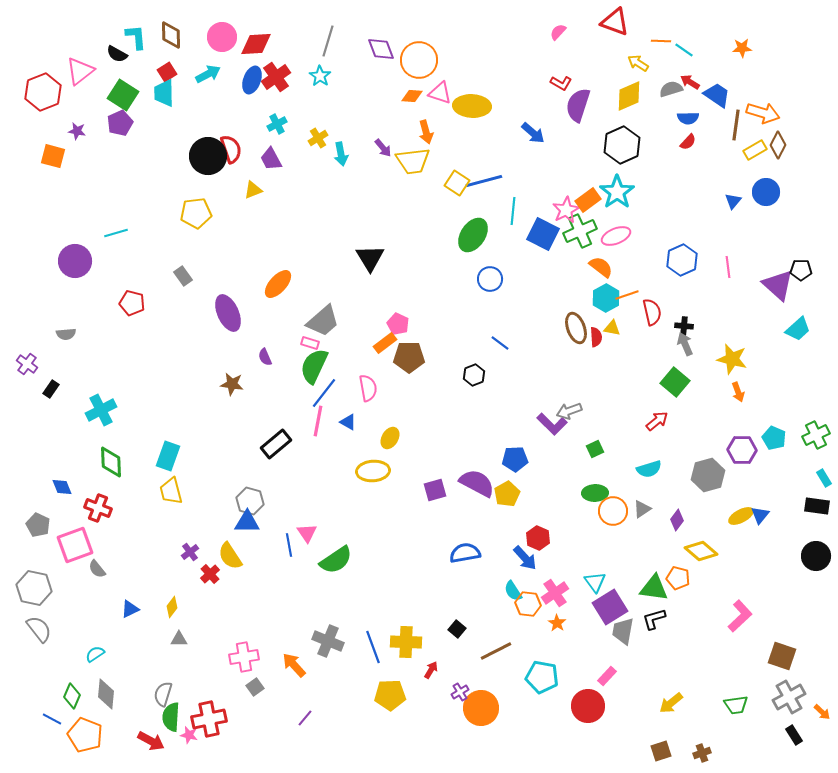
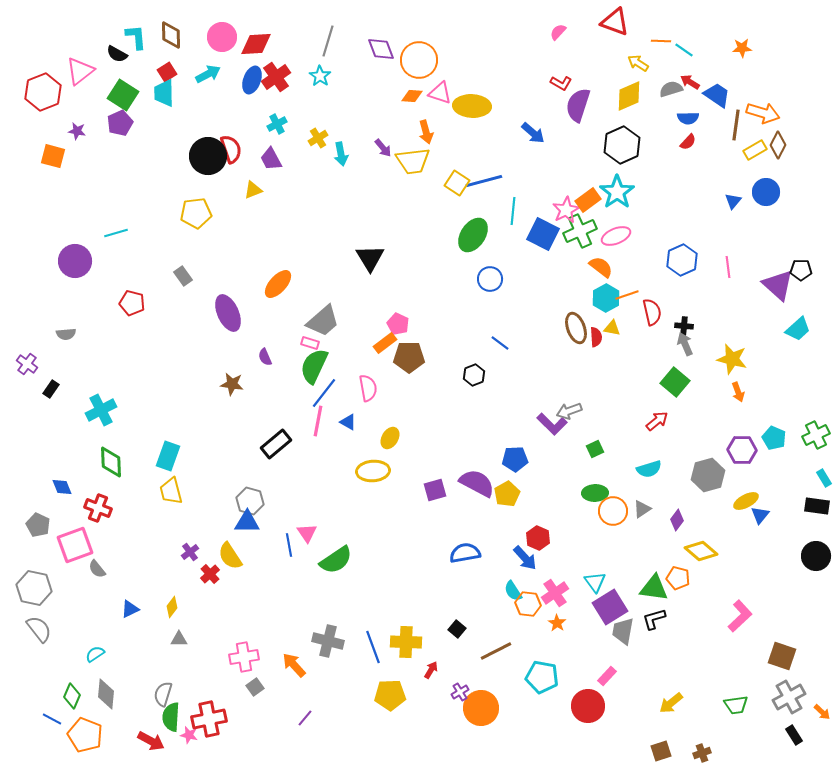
yellow ellipse at (741, 516): moved 5 px right, 15 px up
gray cross at (328, 641): rotated 8 degrees counterclockwise
